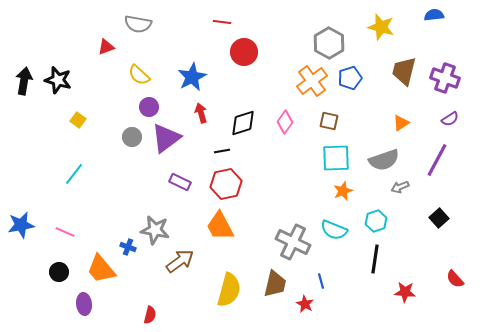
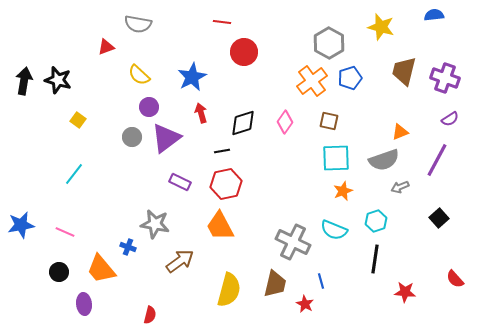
orange triangle at (401, 123): moved 1 px left, 9 px down; rotated 12 degrees clockwise
gray star at (155, 230): moved 6 px up
